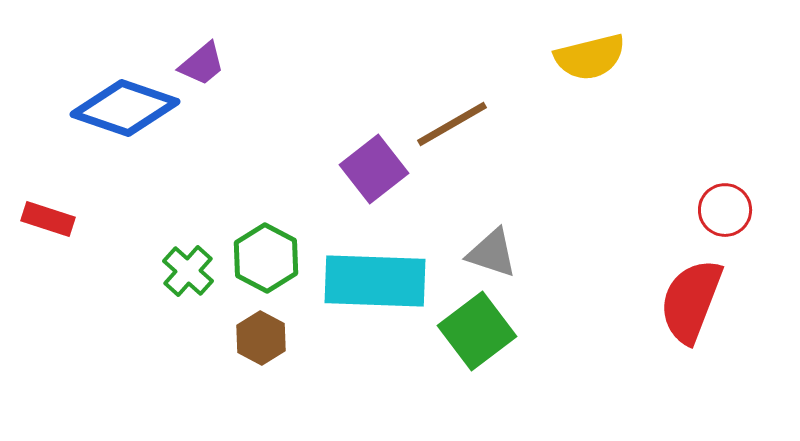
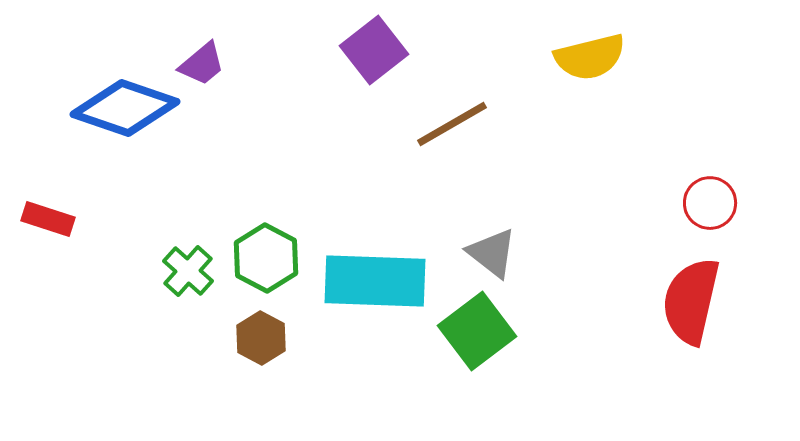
purple square: moved 119 px up
red circle: moved 15 px left, 7 px up
gray triangle: rotated 20 degrees clockwise
red semicircle: rotated 8 degrees counterclockwise
